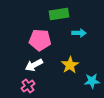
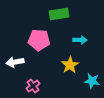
cyan arrow: moved 1 px right, 7 px down
pink pentagon: moved 1 px left
white arrow: moved 19 px left, 3 px up; rotated 18 degrees clockwise
cyan star: rotated 14 degrees clockwise
pink cross: moved 5 px right
